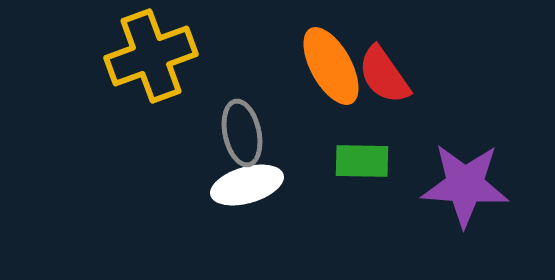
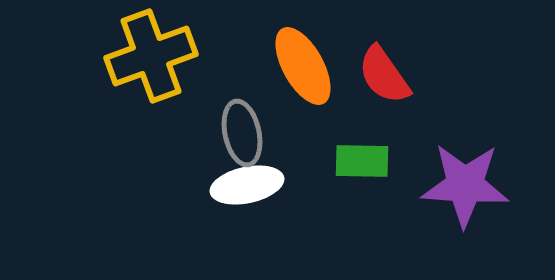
orange ellipse: moved 28 px left
white ellipse: rotated 4 degrees clockwise
